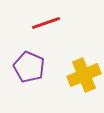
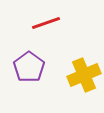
purple pentagon: rotated 12 degrees clockwise
